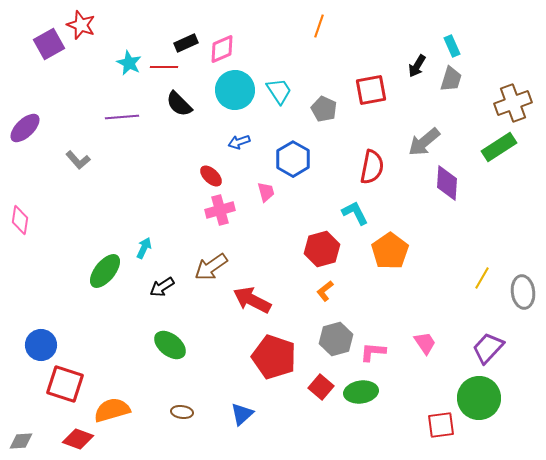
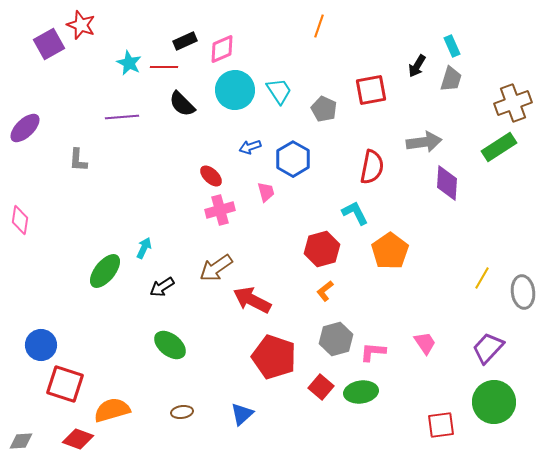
black rectangle at (186, 43): moved 1 px left, 2 px up
black semicircle at (179, 104): moved 3 px right
blue arrow at (239, 142): moved 11 px right, 5 px down
gray arrow at (424, 142): rotated 148 degrees counterclockwise
gray L-shape at (78, 160): rotated 45 degrees clockwise
brown arrow at (211, 267): moved 5 px right, 1 px down
green circle at (479, 398): moved 15 px right, 4 px down
brown ellipse at (182, 412): rotated 15 degrees counterclockwise
